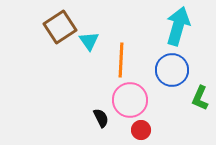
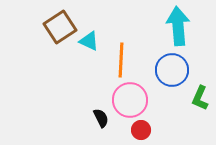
cyan arrow: rotated 21 degrees counterclockwise
cyan triangle: rotated 30 degrees counterclockwise
